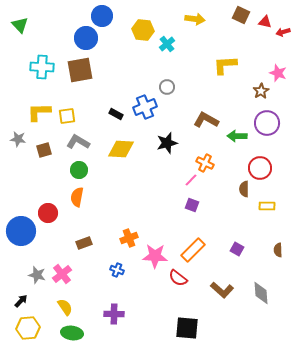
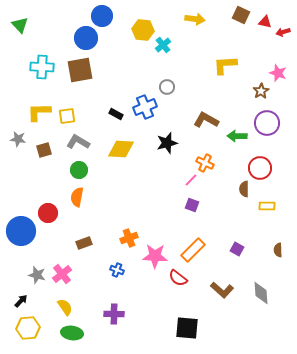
cyan cross at (167, 44): moved 4 px left, 1 px down
